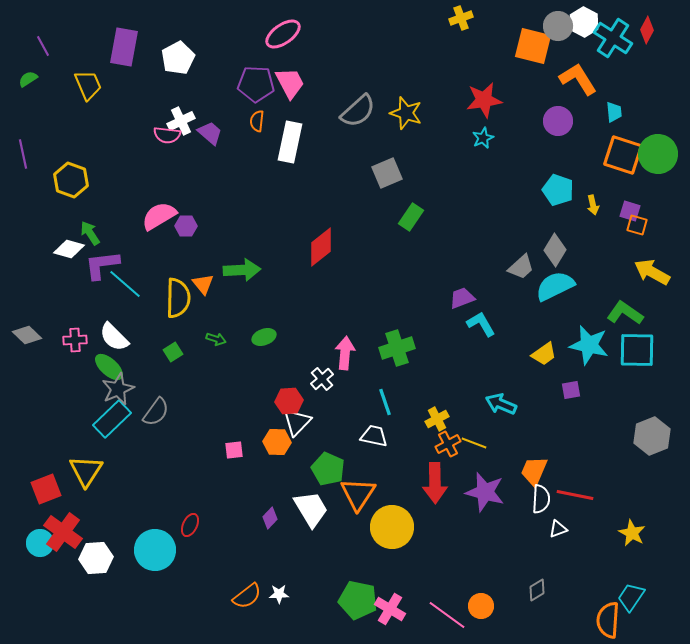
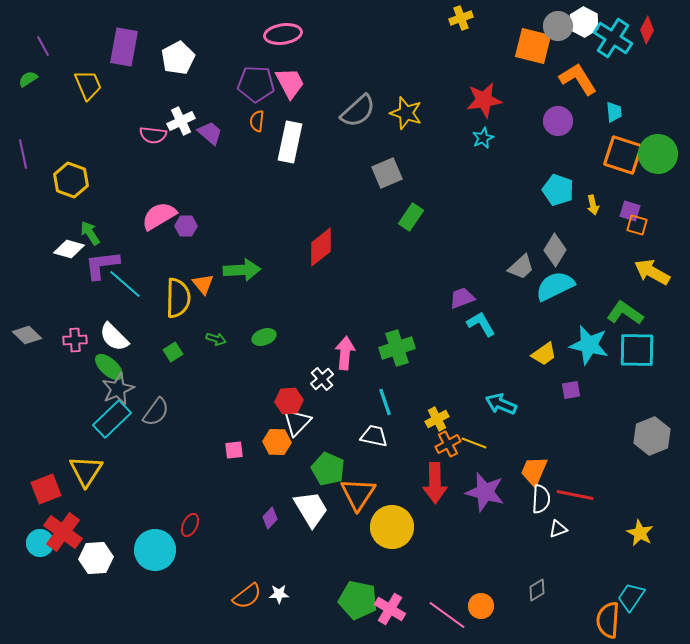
pink ellipse at (283, 34): rotated 27 degrees clockwise
pink semicircle at (167, 135): moved 14 px left
yellow star at (632, 533): moved 8 px right
